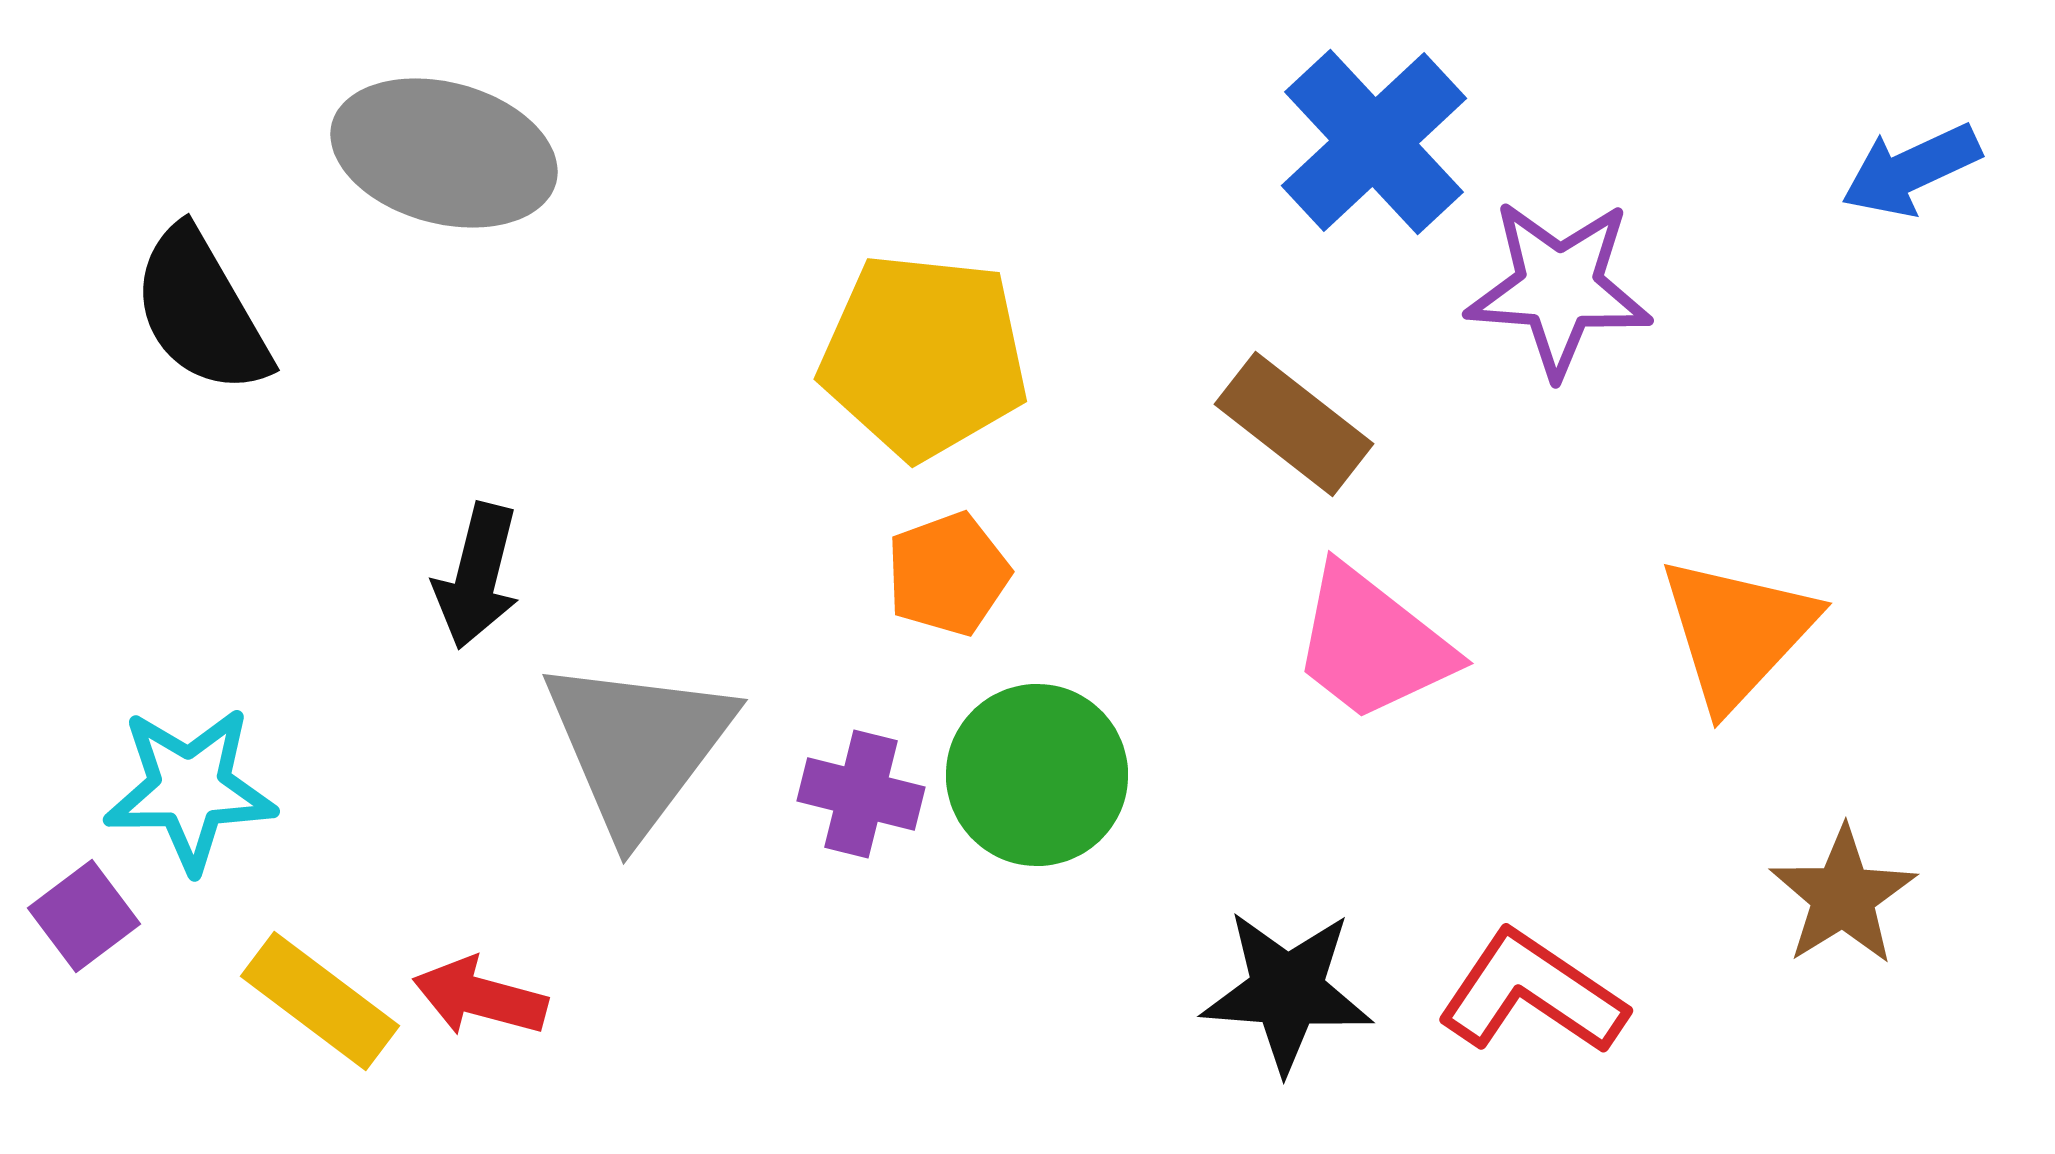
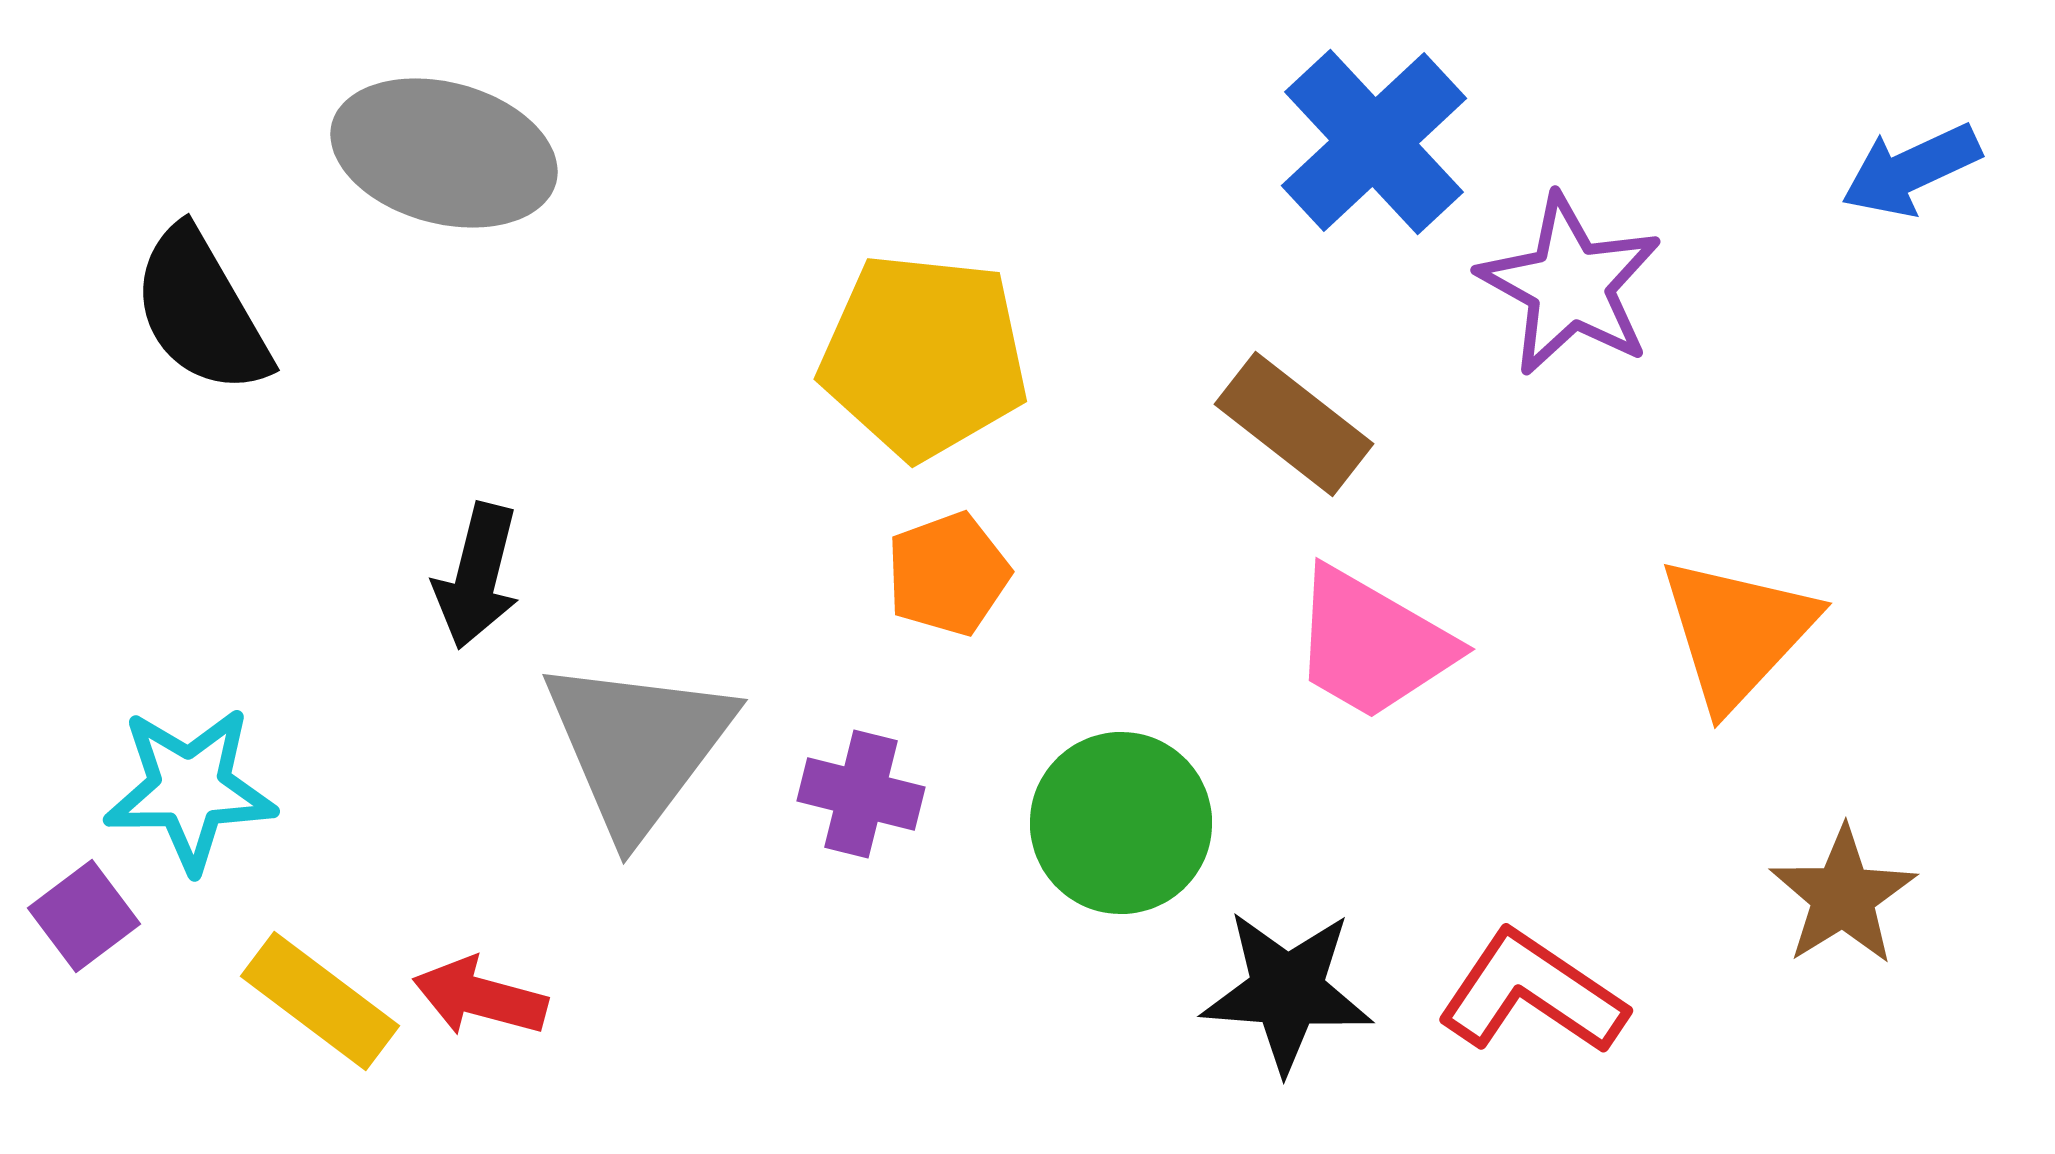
purple star: moved 11 px right, 3 px up; rotated 25 degrees clockwise
pink trapezoid: rotated 8 degrees counterclockwise
green circle: moved 84 px right, 48 px down
